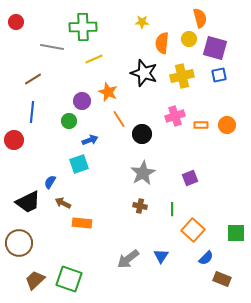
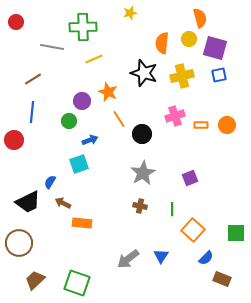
yellow star at (142, 22): moved 12 px left, 9 px up; rotated 16 degrees counterclockwise
green square at (69, 279): moved 8 px right, 4 px down
